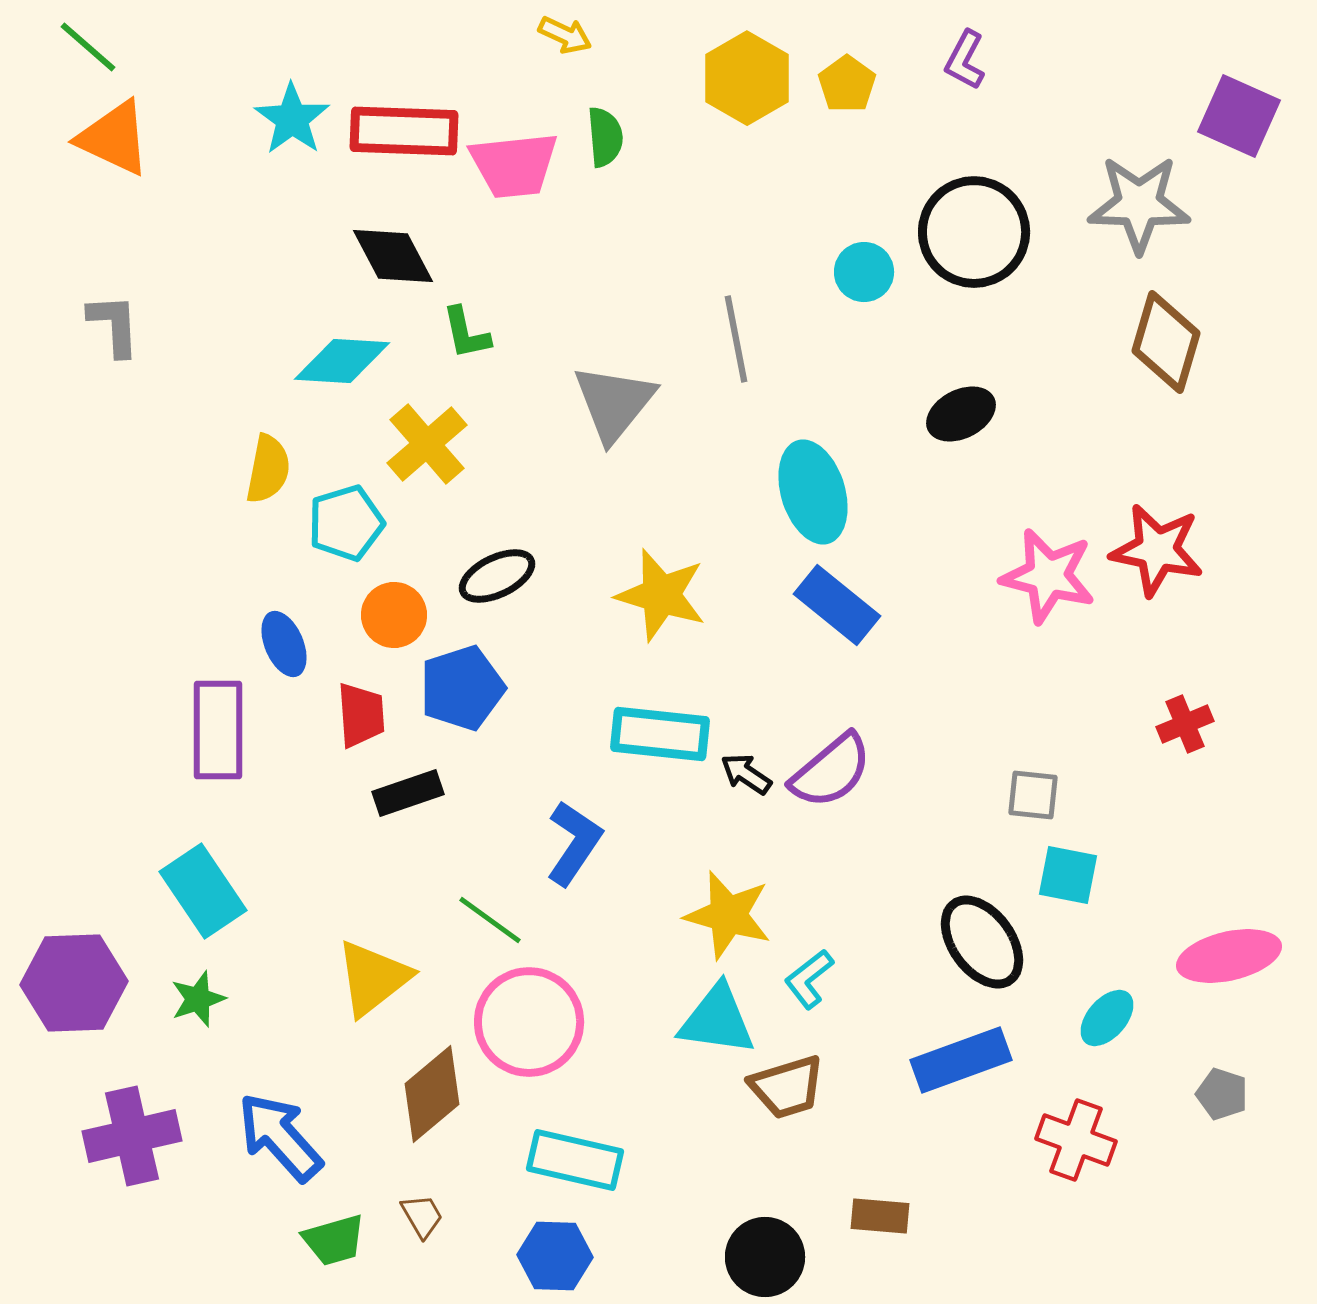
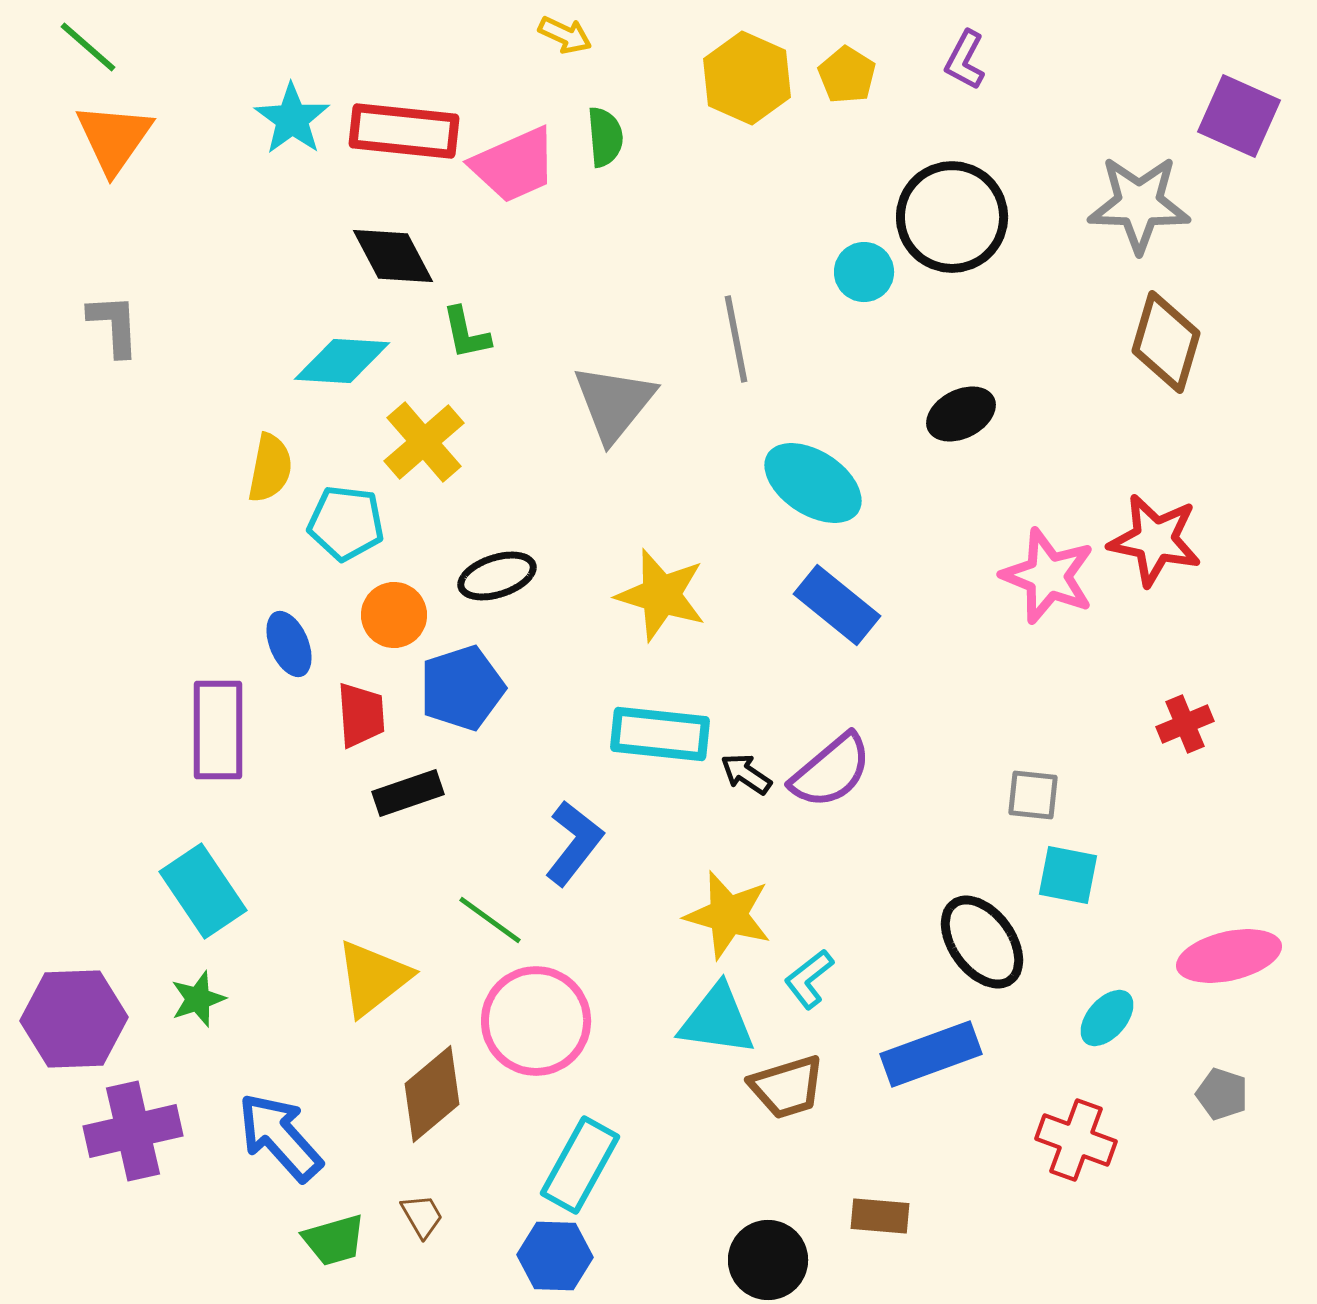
yellow hexagon at (747, 78): rotated 6 degrees counterclockwise
yellow pentagon at (847, 84): moved 9 px up; rotated 4 degrees counterclockwise
red rectangle at (404, 131): rotated 4 degrees clockwise
orange triangle at (114, 138): rotated 40 degrees clockwise
pink trapezoid at (514, 165): rotated 18 degrees counterclockwise
black circle at (974, 232): moved 22 px left, 15 px up
yellow cross at (427, 444): moved 3 px left, 2 px up
yellow semicircle at (268, 469): moved 2 px right, 1 px up
cyan ellipse at (813, 492): moved 9 px up; rotated 40 degrees counterclockwise
cyan pentagon at (346, 523): rotated 24 degrees clockwise
red star at (1157, 550): moved 2 px left, 10 px up
black ellipse at (497, 576): rotated 8 degrees clockwise
pink star at (1048, 576): rotated 8 degrees clockwise
blue ellipse at (284, 644): moved 5 px right
blue L-shape at (574, 843): rotated 4 degrees clockwise
purple hexagon at (74, 983): moved 36 px down
pink circle at (529, 1022): moved 7 px right, 1 px up
blue rectangle at (961, 1060): moved 30 px left, 6 px up
purple cross at (132, 1136): moved 1 px right, 5 px up
cyan rectangle at (575, 1160): moved 5 px right, 5 px down; rotated 74 degrees counterclockwise
black circle at (765, 1257): moved 3 px right, 3 px down
